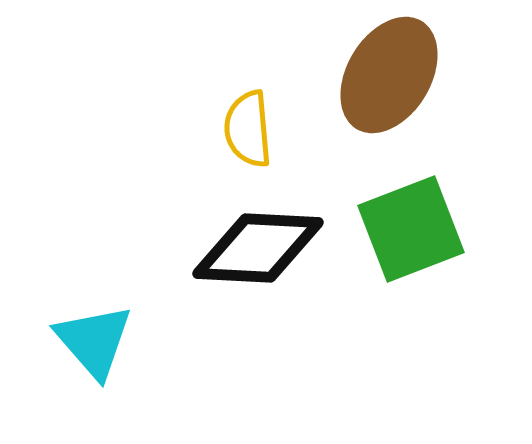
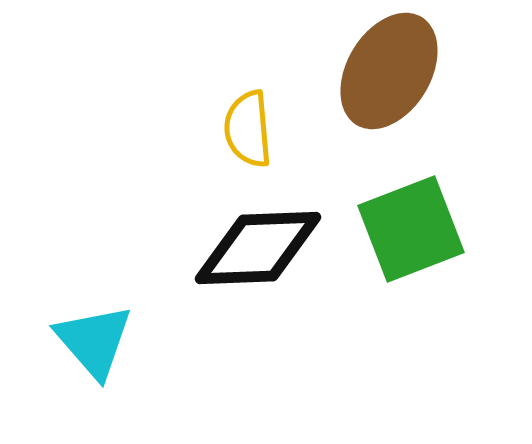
brown ellipse: moved 4 px up
black diamond: rotated 5 degrees counterclockwise
